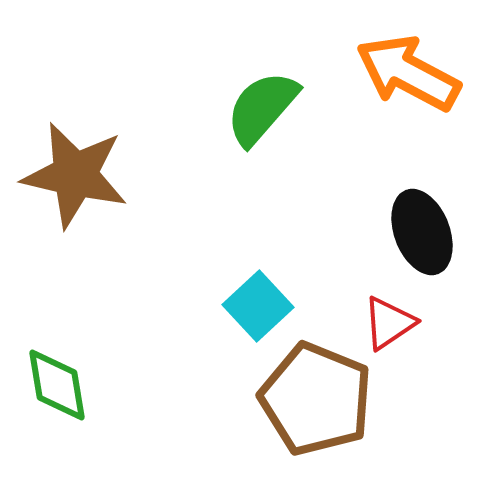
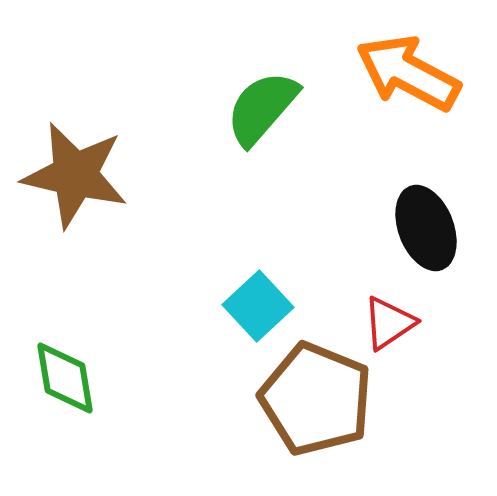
black ellipse: moved 4 px right, 4 px up
green diamond: moved 8 px right, 7 px up
